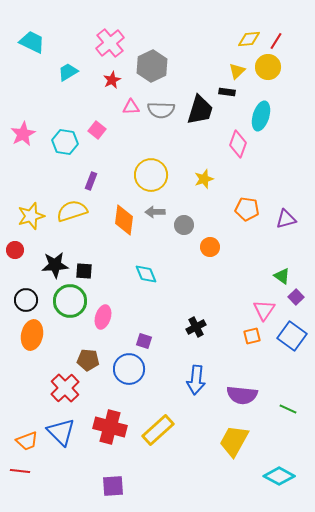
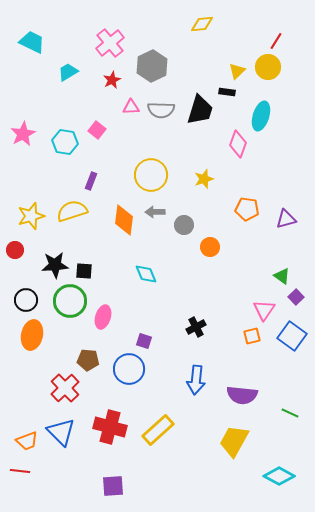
yellow diamond at (249, 39): moved 47 px left, 15 px up
green line at (288, 409): moved 2 px right, 4 px down
